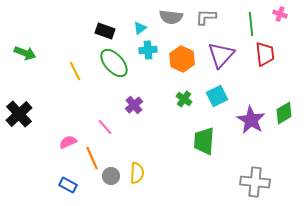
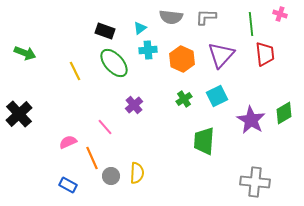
green cross: rotated 21 degrees clockwise
